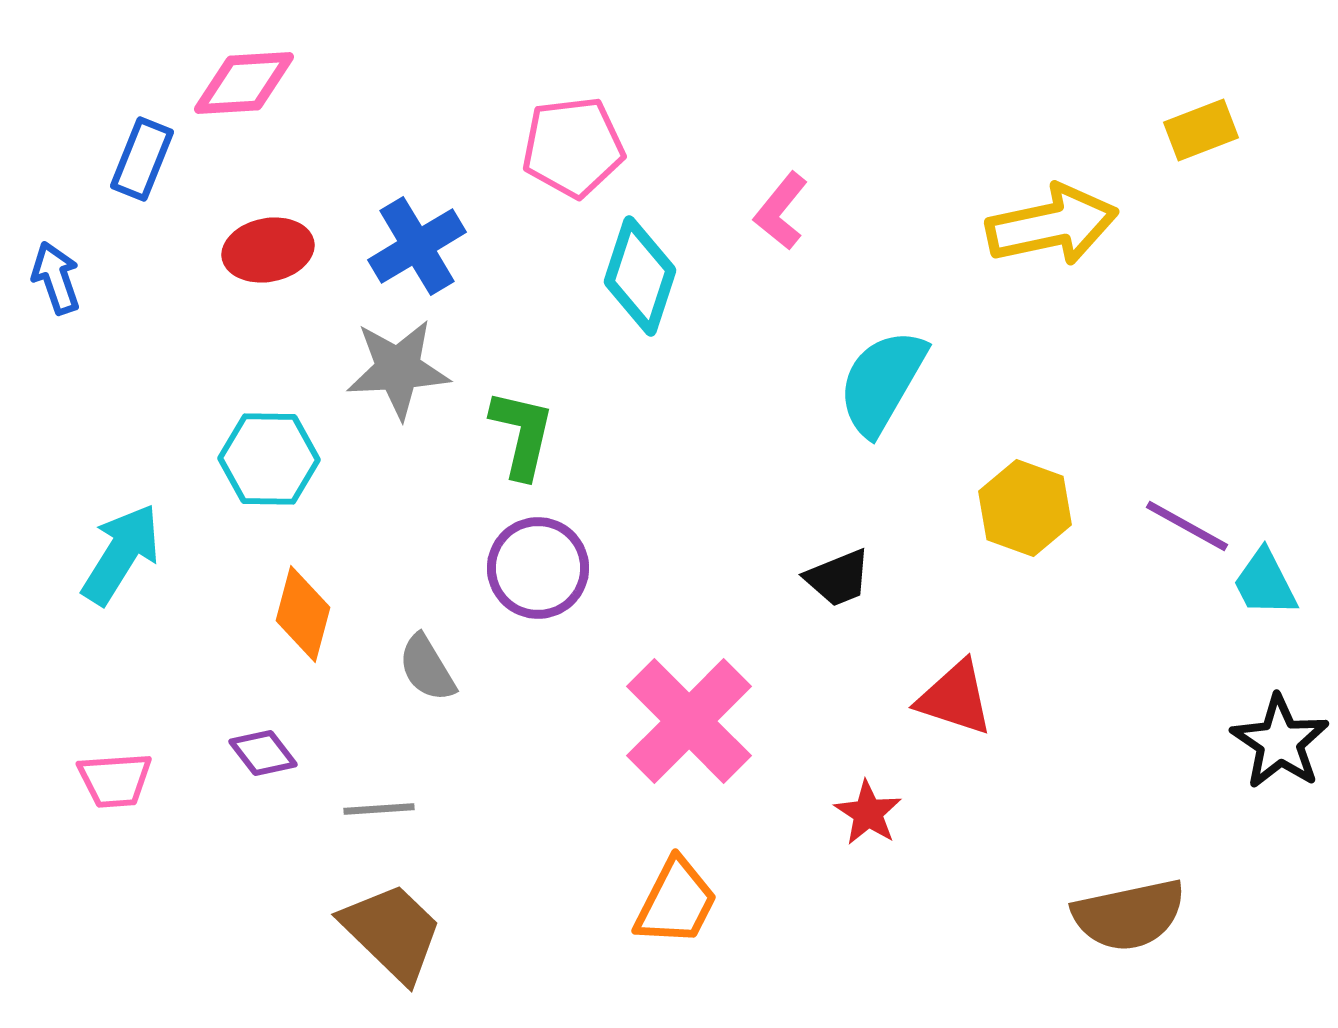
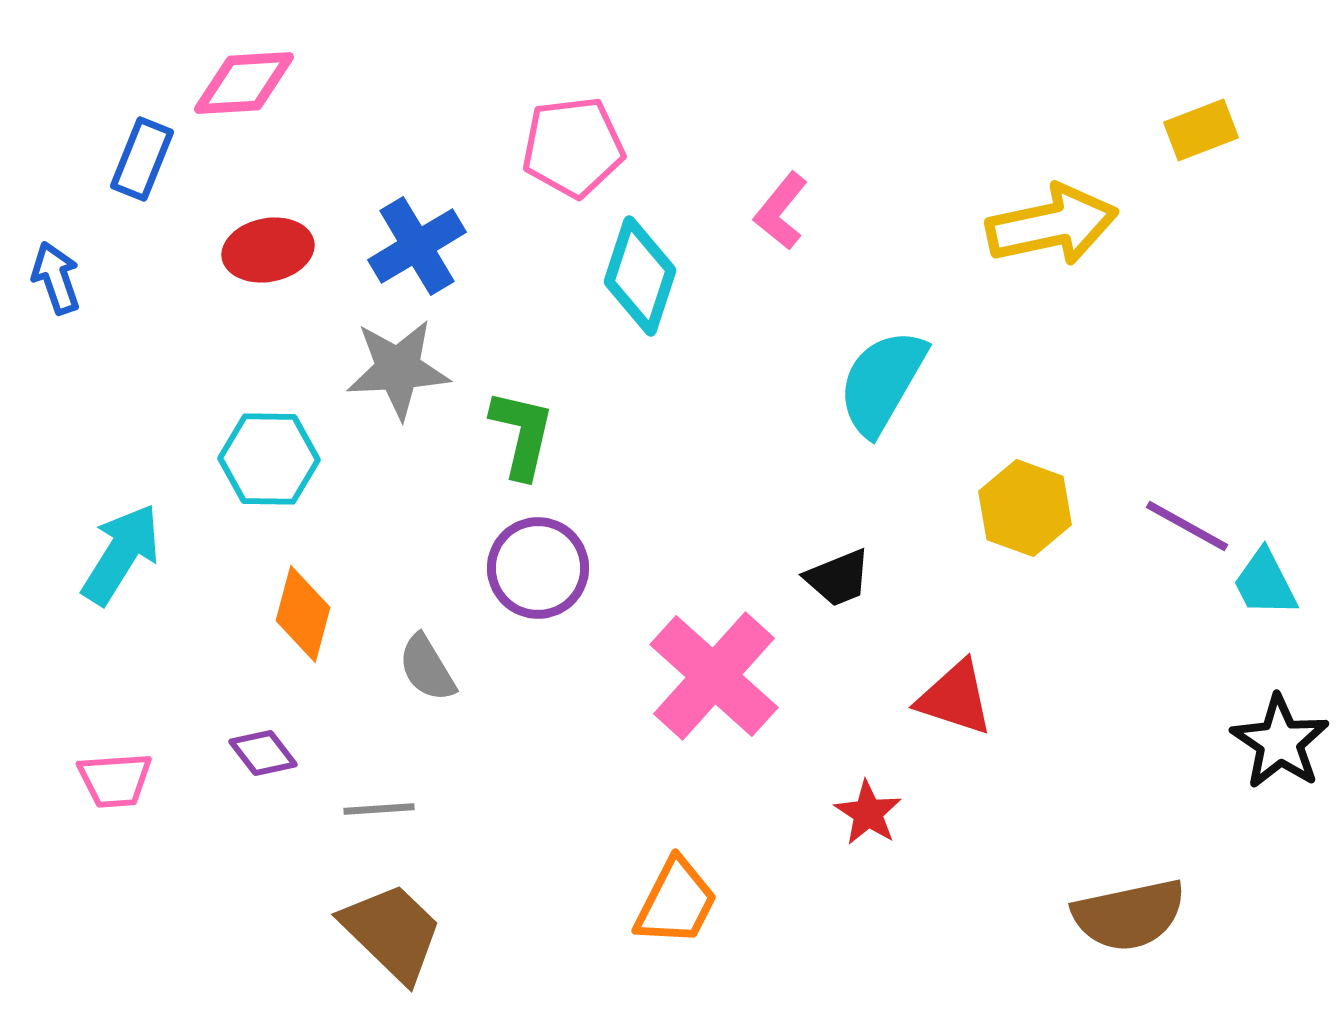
pink cross: moved 25 px right, 45 px up; rotated 3 degrees counterclockwise
